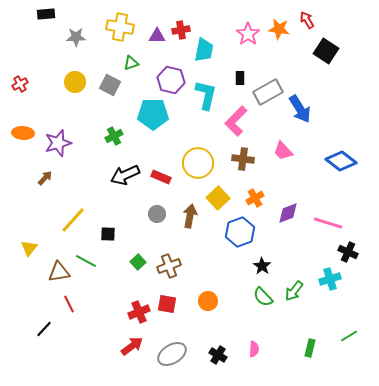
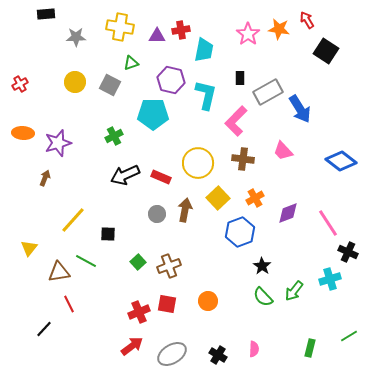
brown arrow at (45, 178): rotated 21 degrees counterclockwise
brown arrow at (190, 216): moved 5 px left, 6 px up
pink line at (328, 223): rotated 40 degrees clockwise
